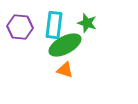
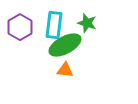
purple hexagon: rotated 25 degrees clockwise
orange triangle: rotated 12 degrees counterclockwise
